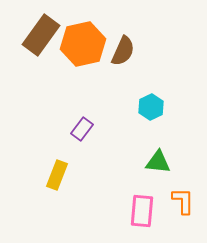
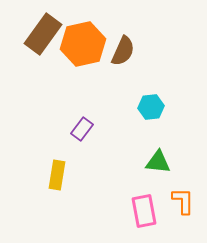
brown rectangle: moved 2 px right, 1 px up
cyan hexagon: rotated 20 degrees clockwise
yellow rectangle: rotated 12 degrees counterclockwise
pink rectangle: moved 2 px right; rotated 16 degrees counterclockwise
